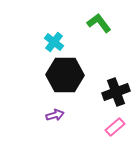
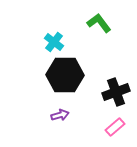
purple arrow: moved 5 px right
